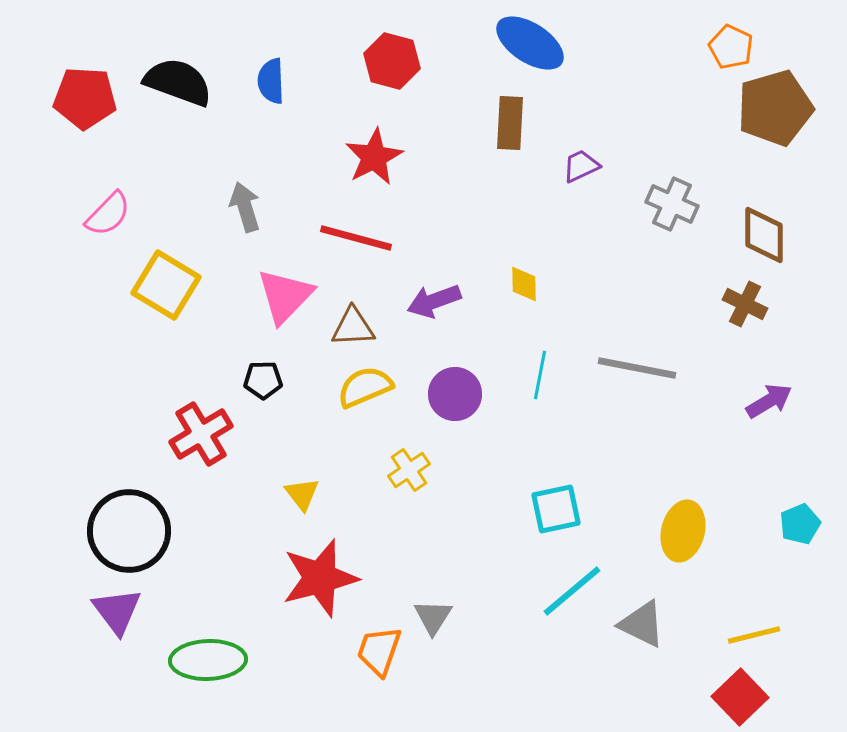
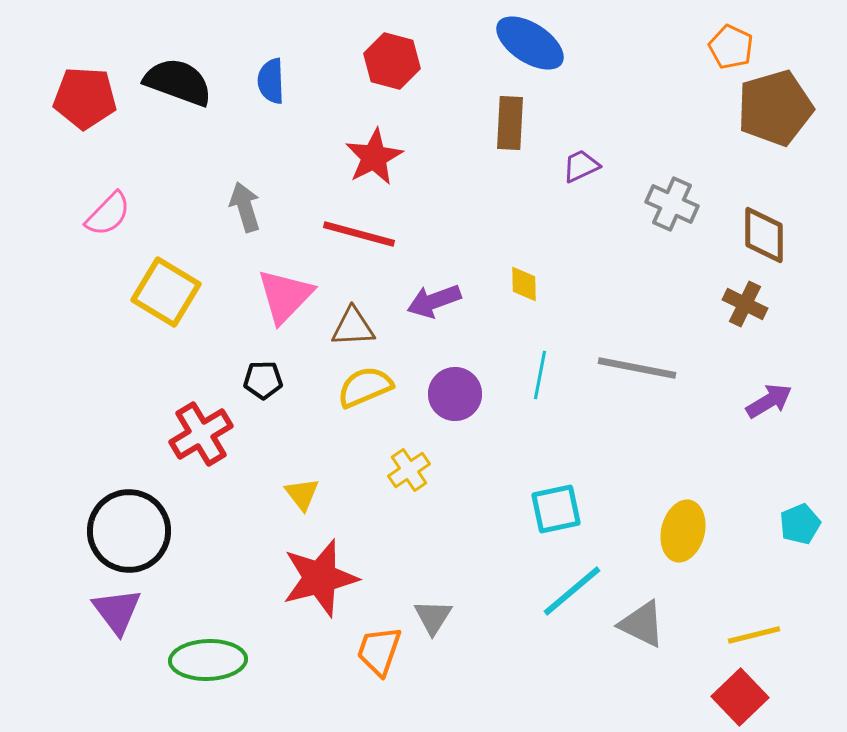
red line at (356, 238): moved 3 px right, 4 px up
yellow square at (166, 285): moved 7 px down
